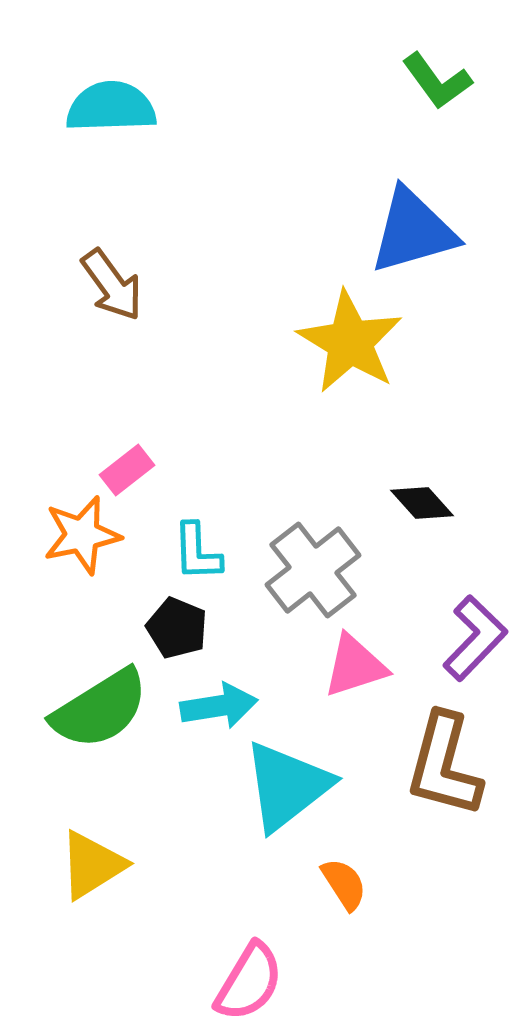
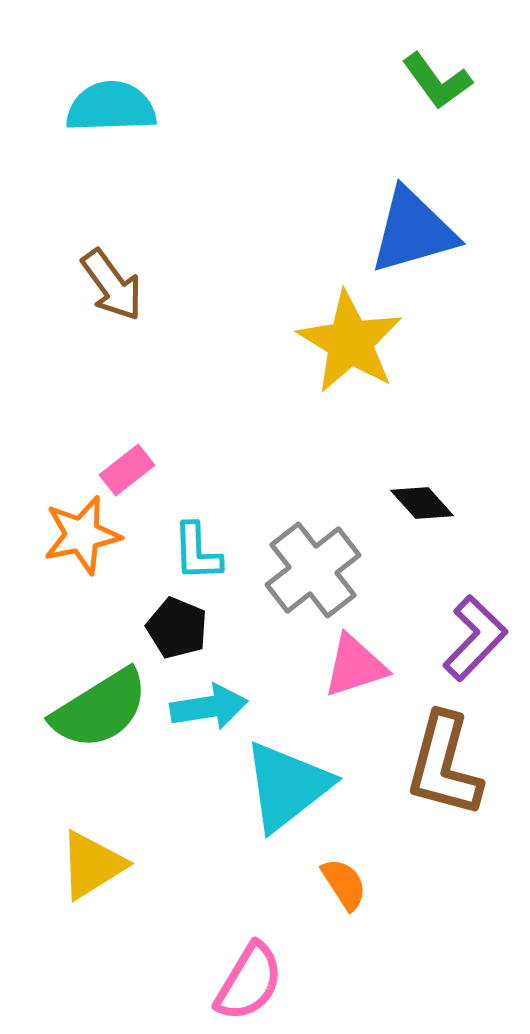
cyan arrow: moved 10 px left, 1 px down
